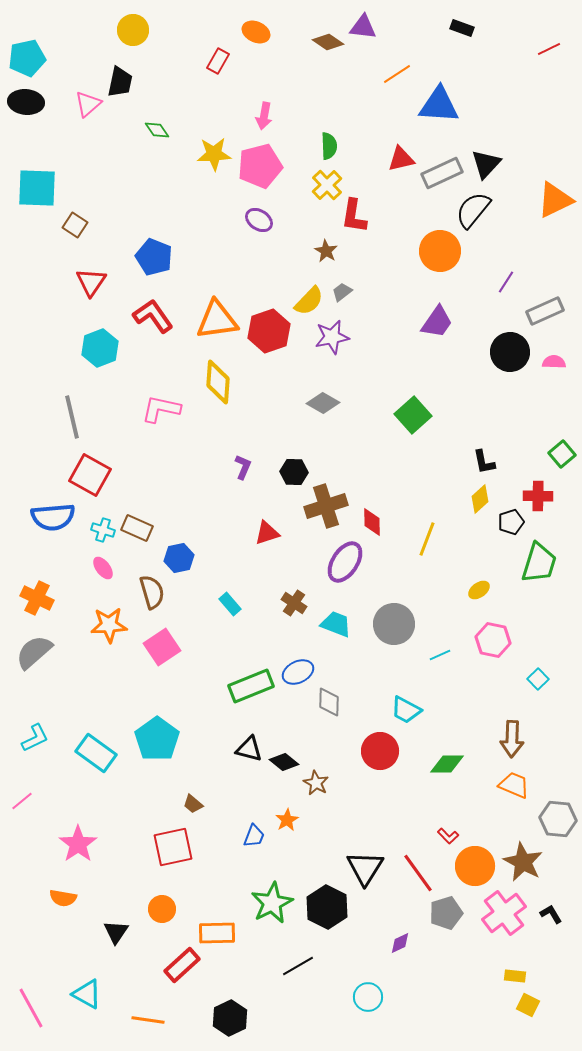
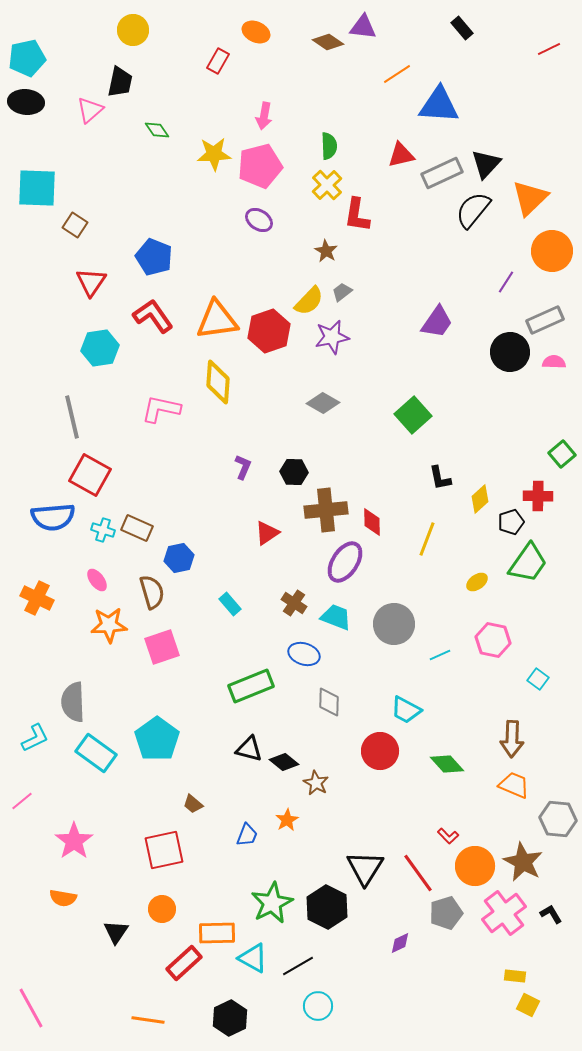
black rectangle at (462, 28): rotated 30 degrees clockwise
pink triangle at (88, 104): moved 2 px right, 6 px down
red triangle at (401, 159): moved 4 px up
orange triangle at (555, 200): moved 25 px left, 2 px up; rotated 18 degrees counterclockwise
red L-shape at (354, 216): moved 3 px right, 1 px up
orange circle at (440, 251): moved 112 px right
gray rectangle at (545, 311): moved 9 px down
cyan hexagon at (100, 348): rotated 12 degrees clockwise
black L-shape at (484, 462): moved 44 px left, 16 px down
brown cross at (326, 506): moved 4 px down; rotated 12 degrees clockwise
red triangle at (267, 533): rotated 16 degrees counterclockwise
green trapezoid at (539, 563): moved 11 px left; rotated 18 degrees clockwise
pink ellipse at (103, 568): moved 6 px left, 12 px down
yellow ellipse at (479, 590): moved 2 px left, 8 px up
cyan trapezoid at (336, 624): moved 7 px up
pink square at (162, 647): rotated 15 degrees clockwise
gray semicircle at (34, 652): moved 39 px right, 50 px down; rotated 51 degrees counterclockwise
blue ellipse at (298, 672): moved 6 px right, 18 px up; rotated 44 degrees clockwise
cyan square at (538, 679): rotated 10 degrees counterclockwise
green diamond at (447, 764): rotated 48 degrees clockwise
blue trapezoid at (254, 836): moved 7 px left, 1 px up
pink star at (78, 844): moved 4 px left, 3 px up
red square at (173, 847): moved 9 px left, 3 px down
red rectangle at (182, 965): moved 2 px right, 2 px up
cyan triangle at (87, 994): moved 166 px right, 36 px up
cyan circle at (368, 997): moved 50 px left, 9 px down
